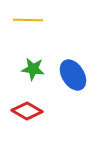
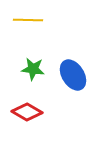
red diamond: moved 1 px down
